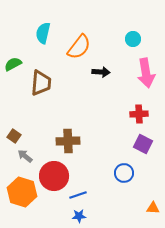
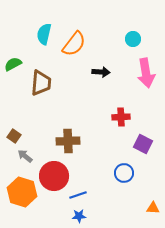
cyan semicircle: moved 1 px right, 1 px down
orange semicircle: moved 5 px left, 3 px up
red cross: moved 18 px left, 3 px down
